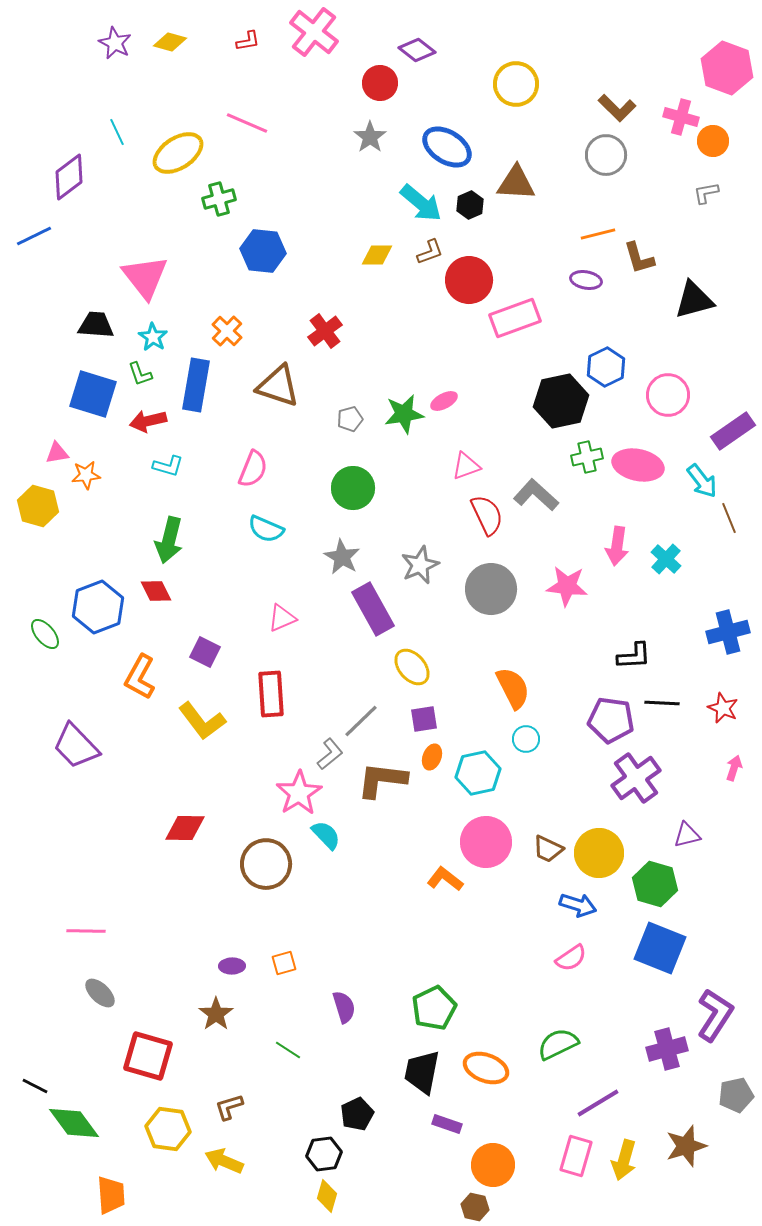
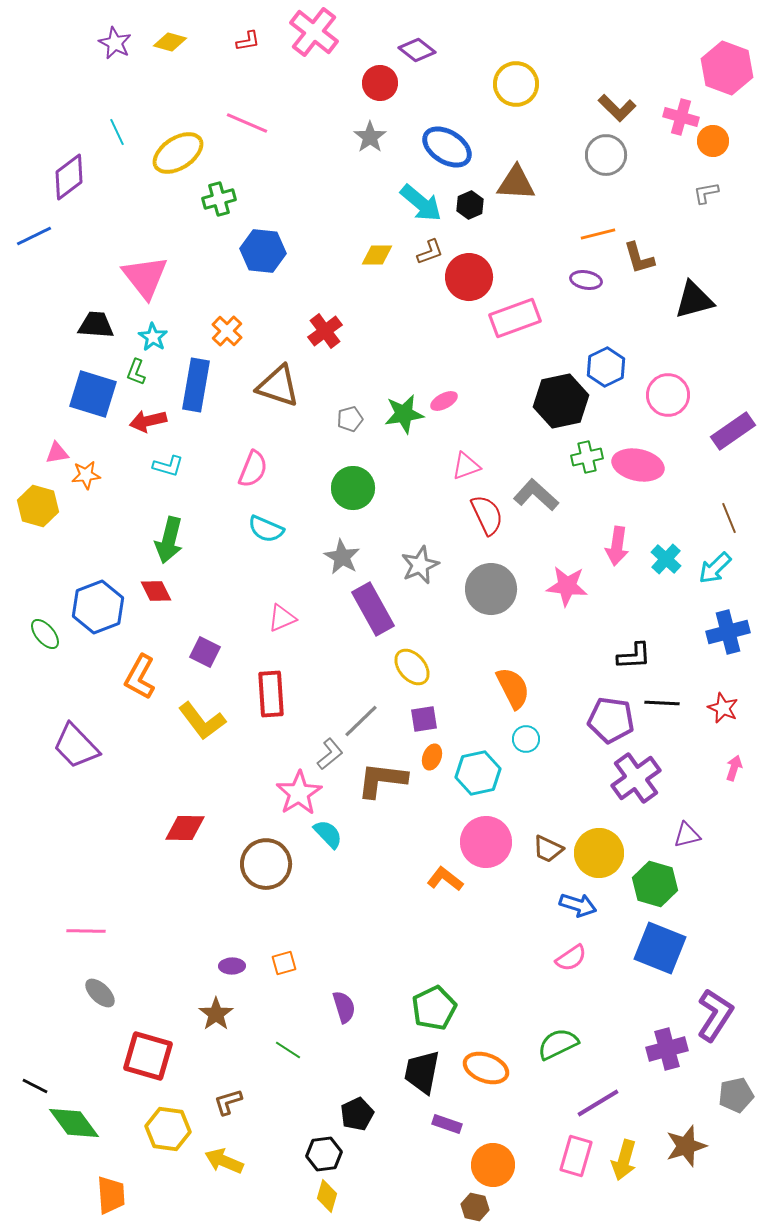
red circle at (469, 280): moved 3 px up
green L-shape at (140, 374): moved 4 px left, 2 px up; rotated 40 degrees clockwise
cyan arrow at (702, 481): moved 13 px right, 87 px down; rotated 84 degrees clockwise
cyan semicircle at (326, 835): moved 2 px right, 1 px up
brown L-shape at (229, 1107): moved 1 px left, 5 px up
